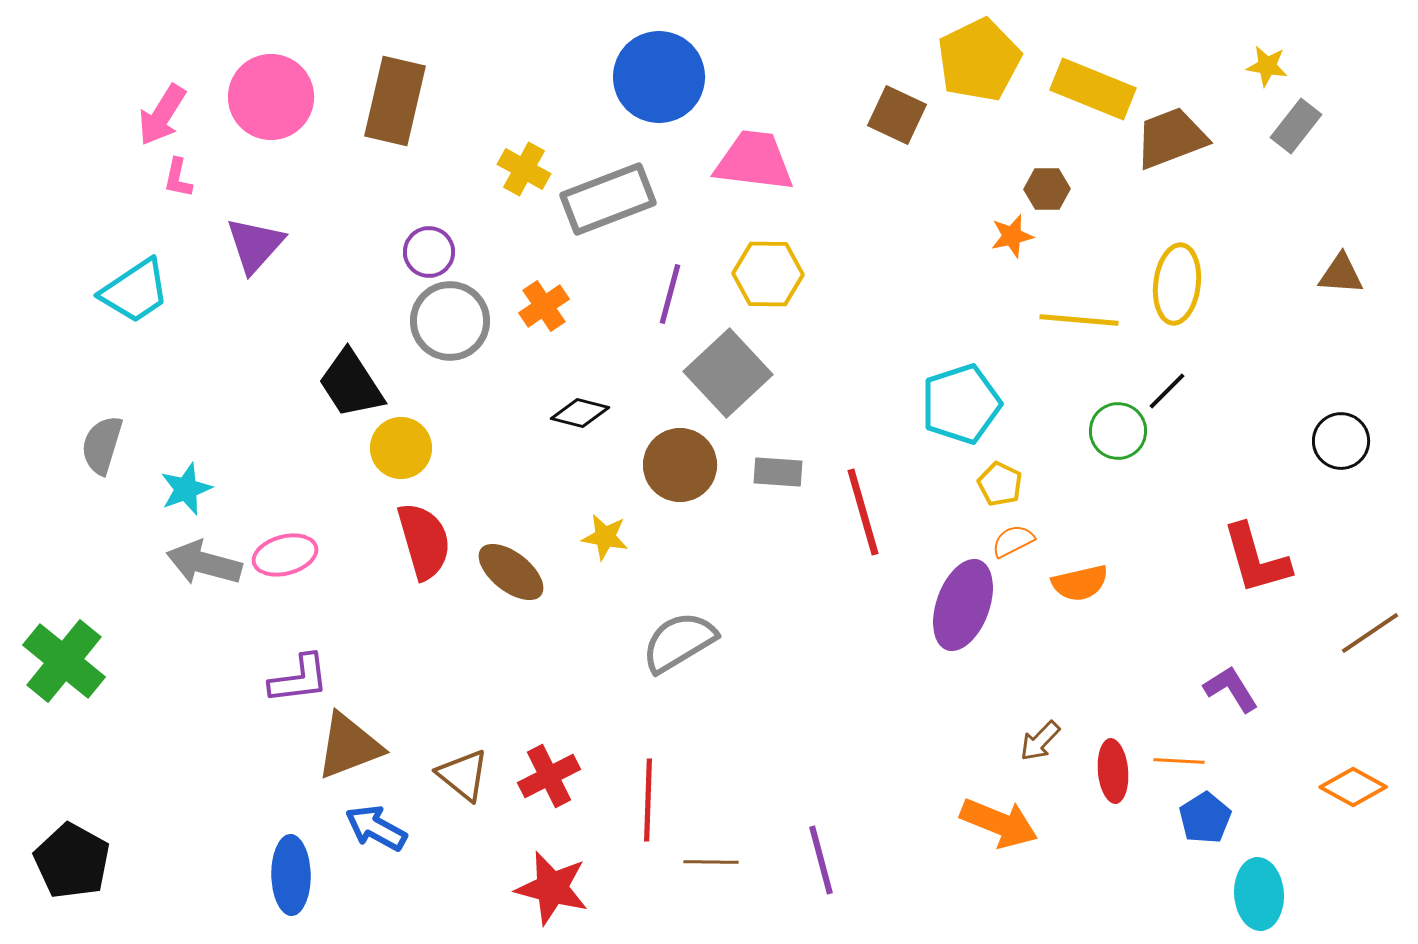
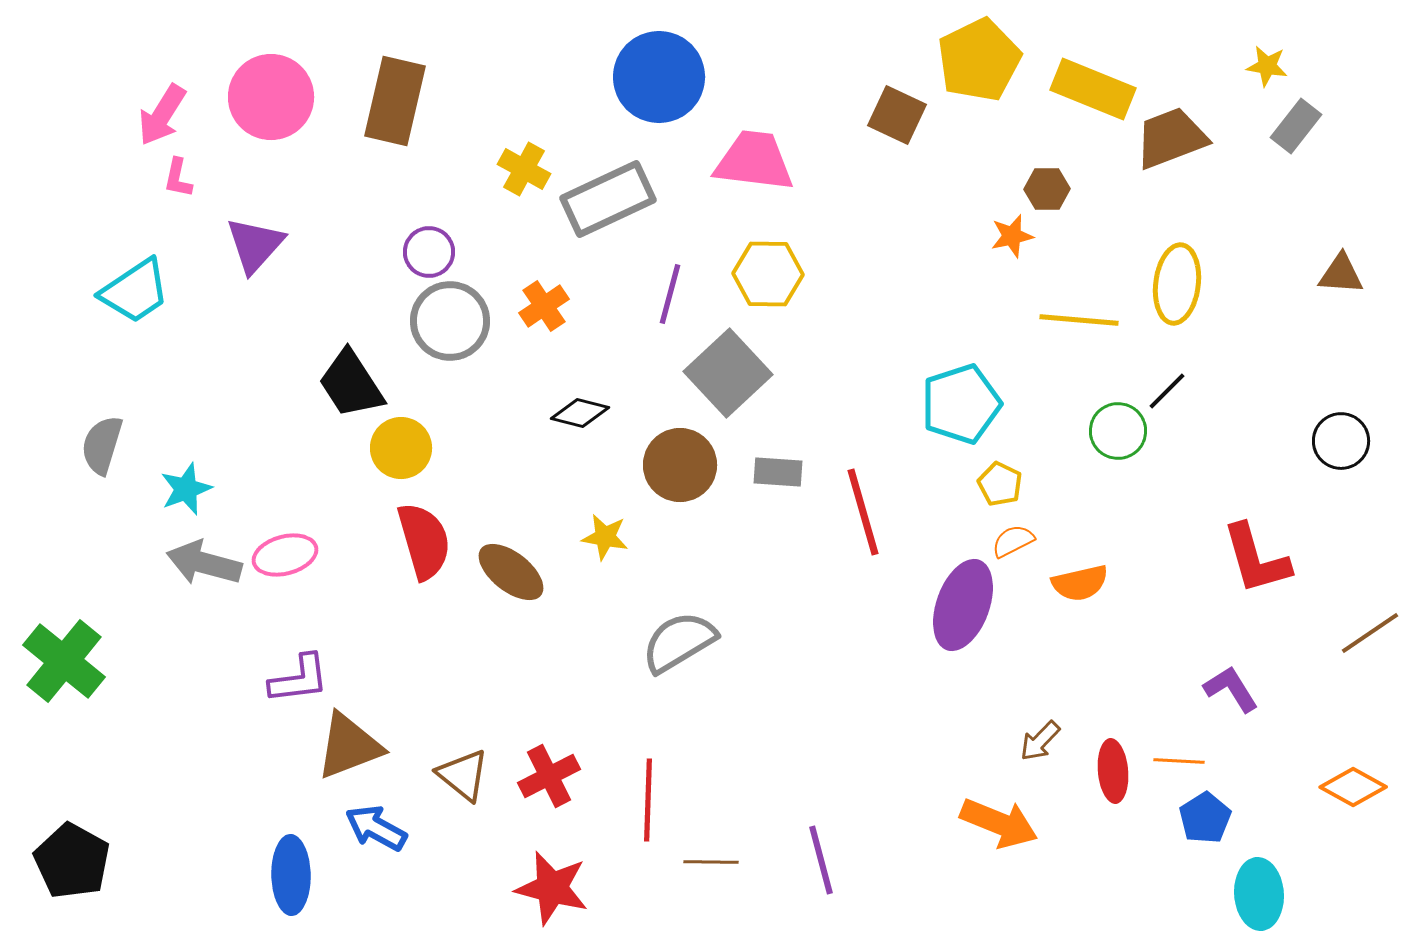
gray rectangle at (608, 199): rotated 4 degrees counterclockwise
